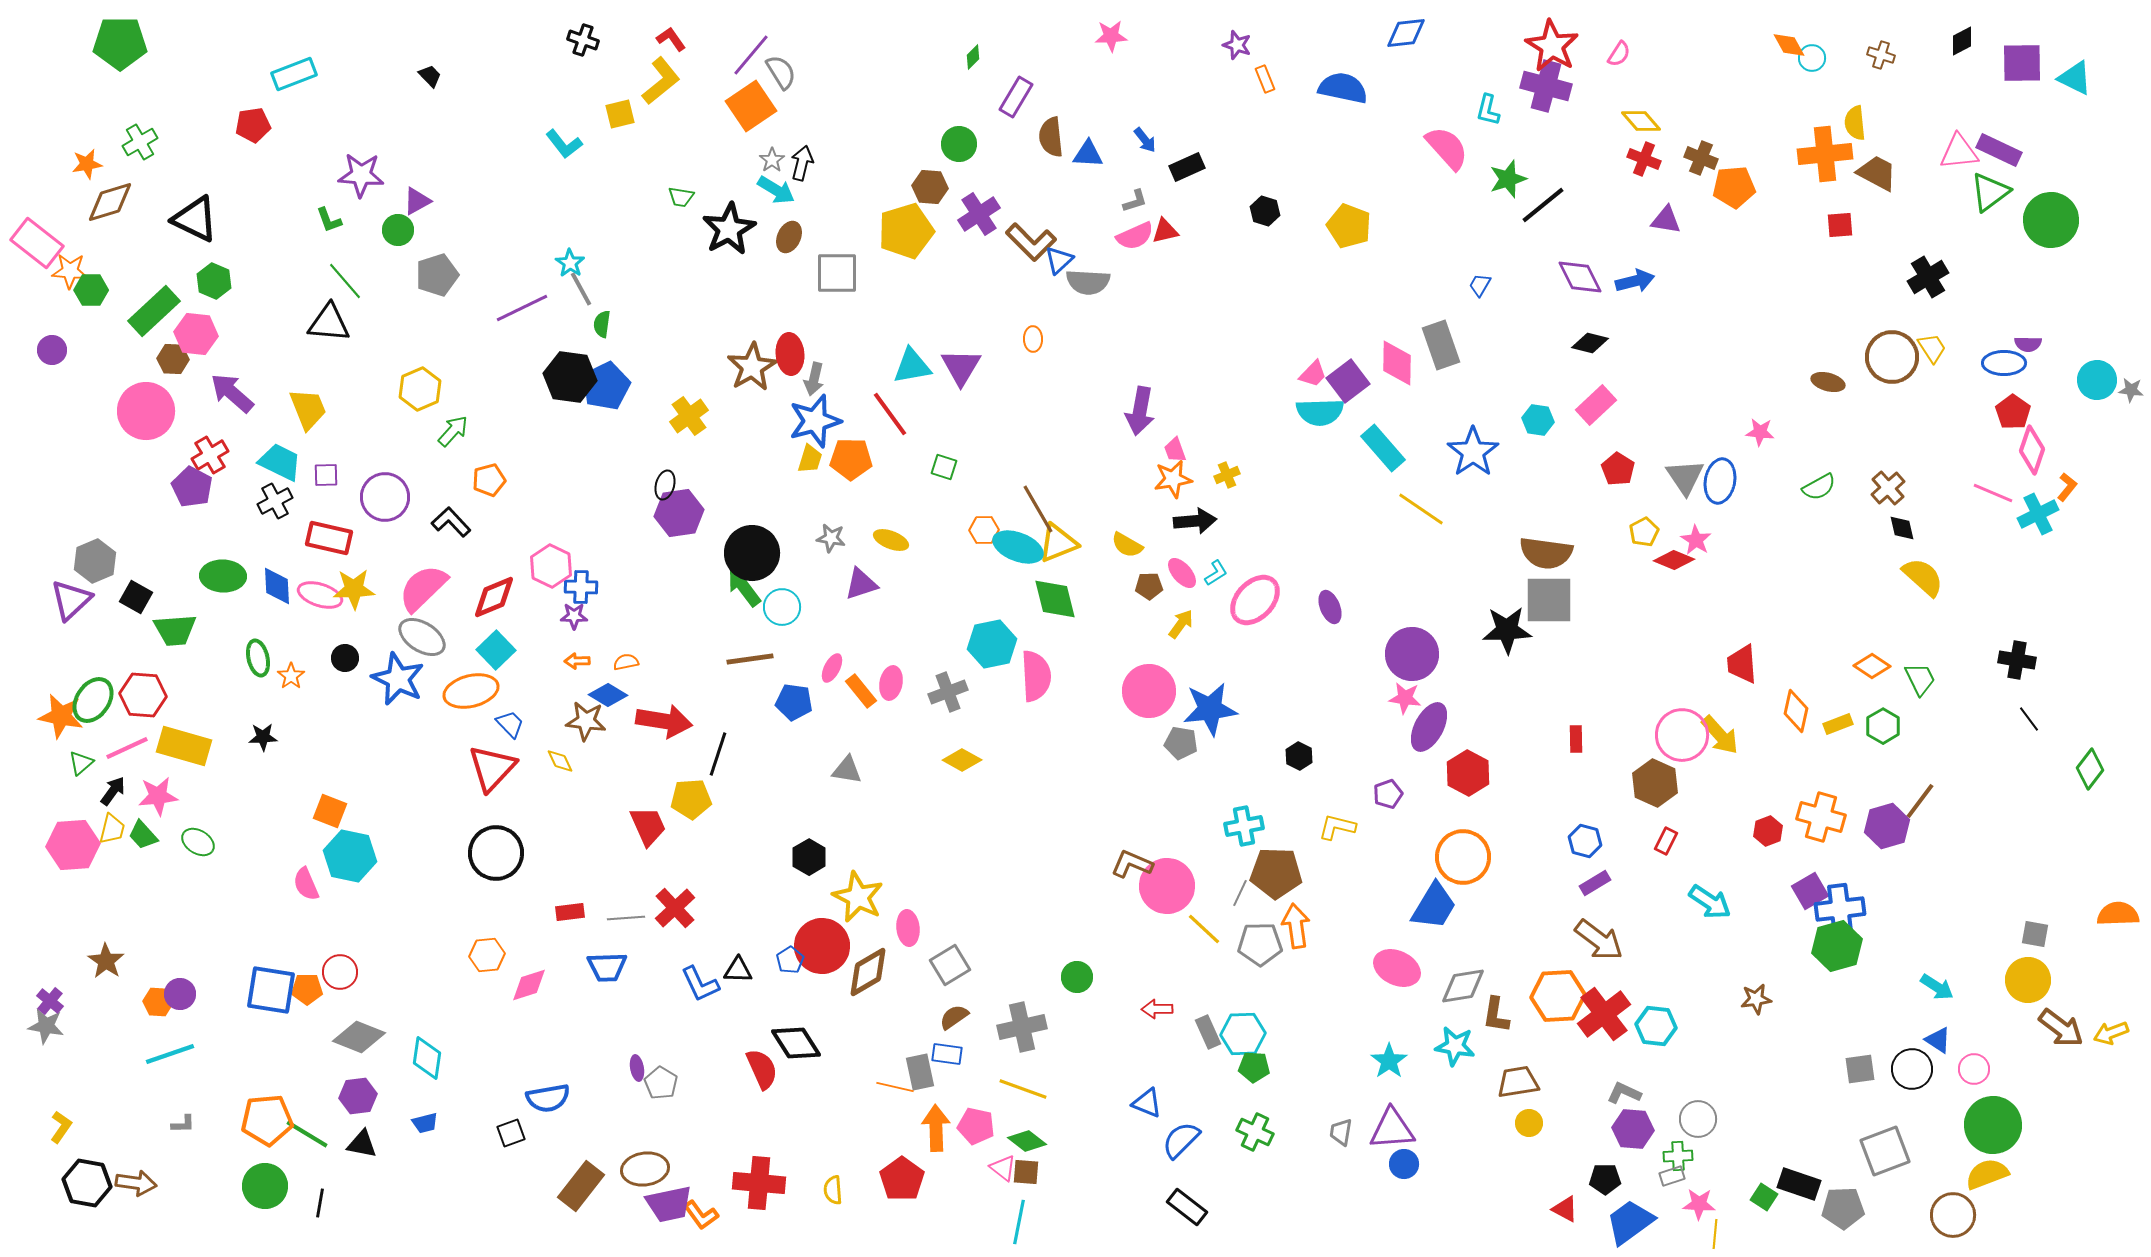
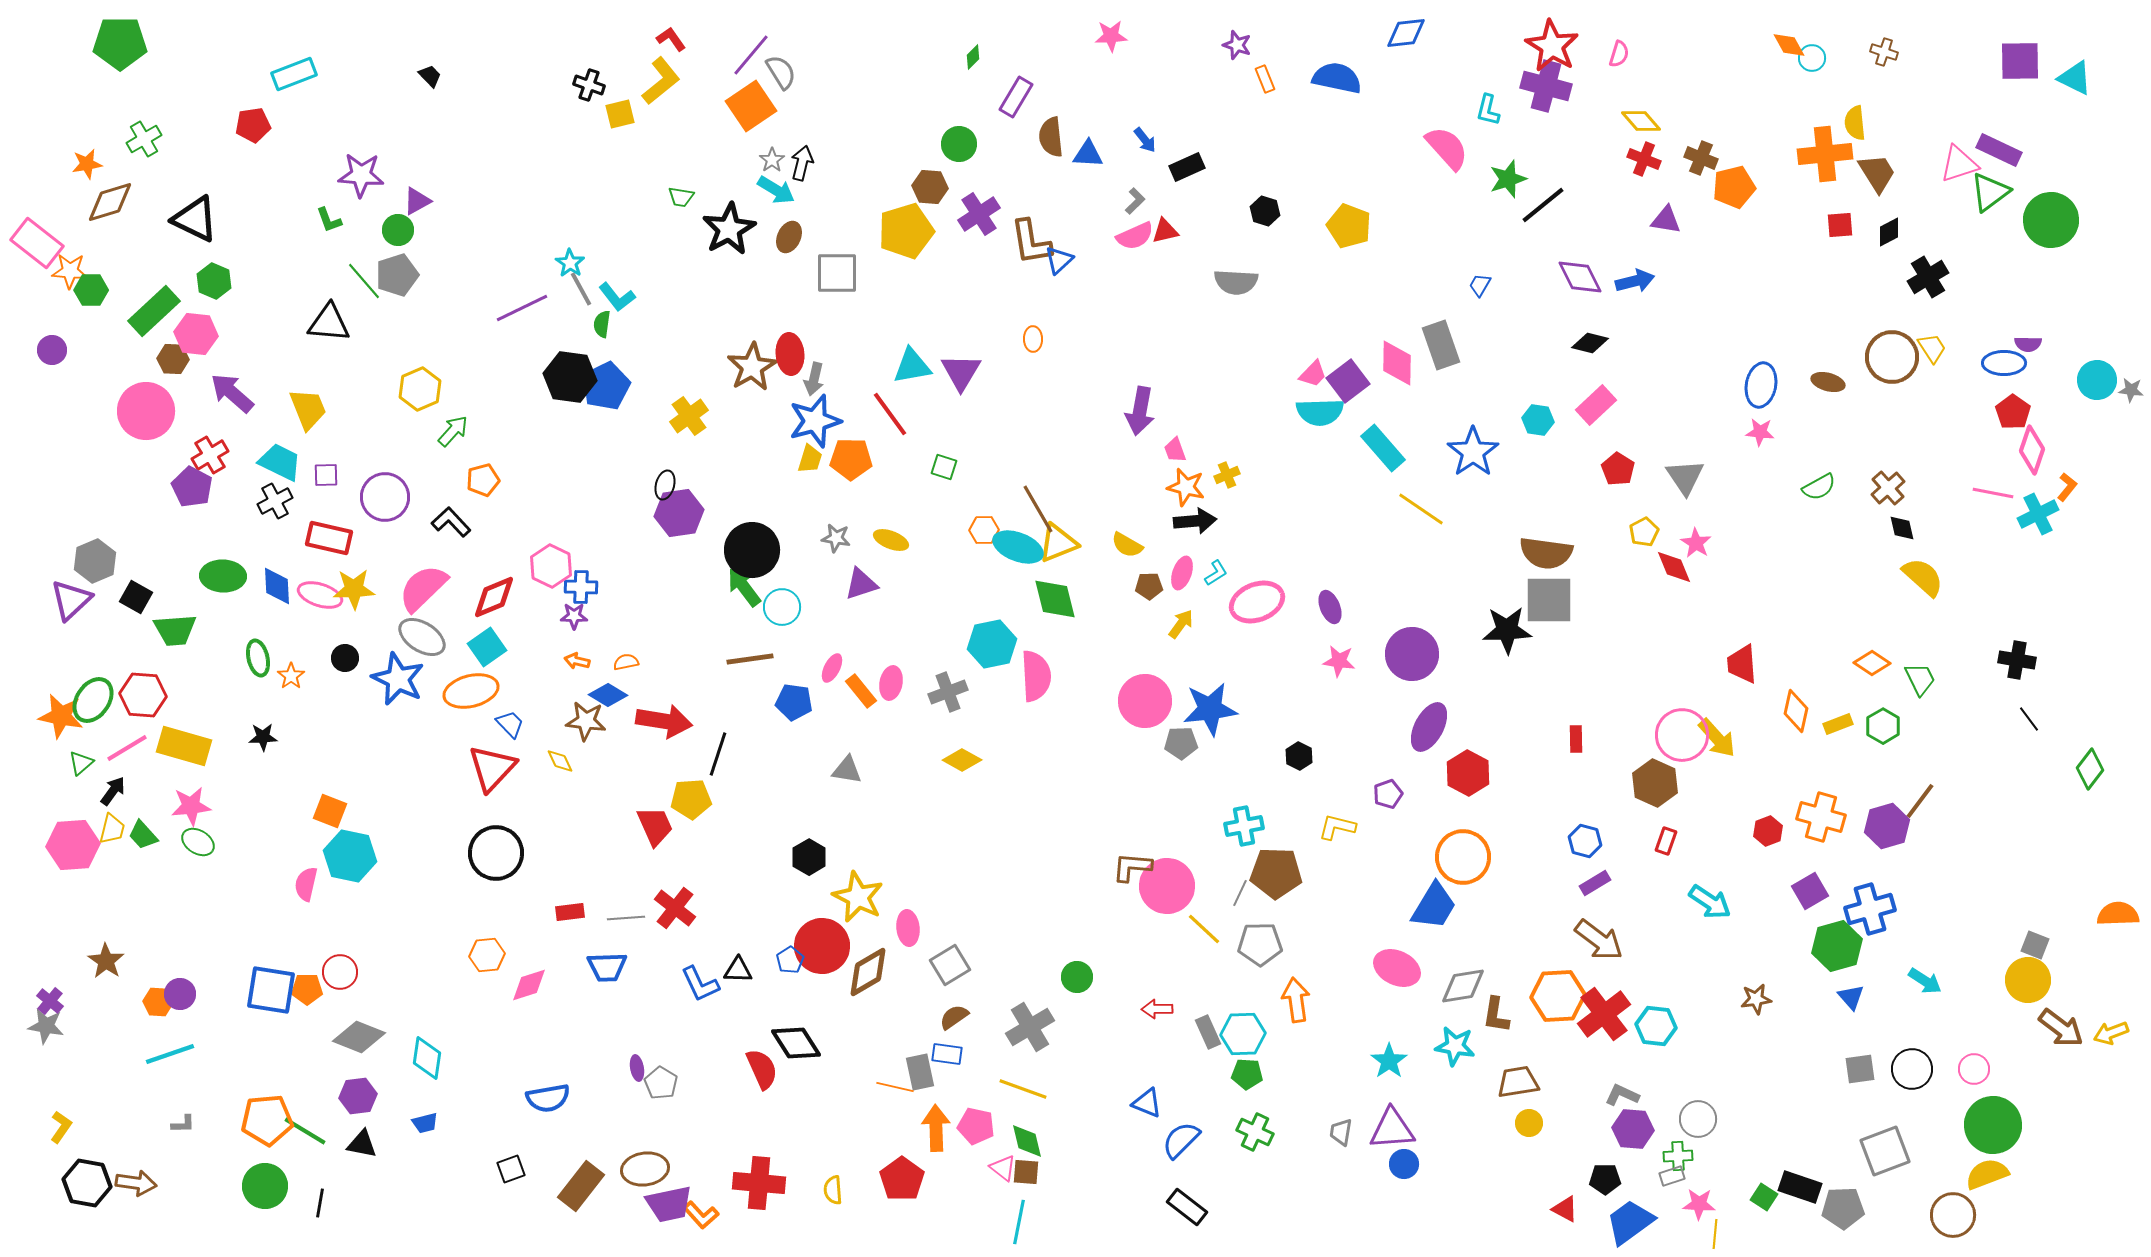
black cross at (583, 40): moved 6 px right, 45 px down
black diamond at (1962, 41): moved 73 px left, 191 px down
pink semicircle at (1619, 54): rotated 16 degrees counterclockwise
brown cross at (1881, 55): moved 3 px right, 3 px up
purple square at (2022, 63): moved 2 px left, 2 px up
blue semicircle at (1343, 88): moved 6 px left, 10 px up
green cross at (140, 142): moved 4 px right, 3 px up
cyan L-shape at (564, 144): moved 53 px right, 153 px down
pink triangle at (1959, 152): moved 12 px down; rotated 12 degrees counterclockwise
brown trapezoid at (1877, 173): rotated 30 degrees clockwise
orange pentagon at (1734, 187): rotated 9 degrees counterclockwise
gray L-shape at (1135, 201): rotated 28 degrees counterclockwise
brown L-shape at (1031, 242): rotated 36 degrees clockwise
gray pentagon at (437, 275): moved 40 px left
green line at (345, 281): moved 19 px right
gray semicircle at (1088, 282): moved 148 px right
purple triangle at (961, 367): moved 5 px down
orange star at (1173, 479): moved 13 px right, 8 px down; rotated 24 degrees clockwise
orange pentagon at (489, 480): moved 6 px left
blue ellipse at (1720, 481): moved 41 px right, 96 px up
pink line at (1993, 493): rotated 12 degrees counterclockwise
gray star at (831, 538): moved 5 px right
pink star at (1696, 540): moved 3 px down
black circle at (752, 553): moved 3 px up
red diamond at (1674, 560): moved 7 px down; rotated 45 degrees clockwise
pink ellipse at (1182, 573): rotated 60 degrees clockwise
pink ellipse at (1255, 600): moved 2 px right, 2 px down; rotated 26 degrees clockwise
cyan square at (496, 650): moved 9 px left, 3 px up; rotated 9 degrees clockwise
orange arrow at (577, 661): rotated 15 degrees clockwise
orange diamond at (1872, 666): moved 3 px up
pink circle at (1149, 691): moved 4 px left, 10 px down
pink star at (1405, 698): moved 66 px left, 37 px up
yellow arrow at (1720, 735): moved 3 px left, 3 px down
gray pentagon at (1181, 743): rotated 12 degrees counterclockwise
pink line at (127, 748): rotated 6 degrees counterclockwise
pink star at (158, 796): moved 33 px right, 10 px down
red trapezoid at (648, 826): moved 7 px right
red rectangle at (1666, 841): rotated 8 degrees counterclockwise
brown L-shape at (1132, 864): moved 3 px down; rotated 18 degrees counterclockwise
pink semicircle at (306, 884): rotated 36 degrees clockwise
red cross at (675, 908): rotated 9 degrees counterclockwise
blue cross at (1840, 909): moved 30 px right; rotated 9 degrees counterclockwise
orange arrow at (1296, 926): moved 74 px down
gray square at (2035, 934): moved 11 px down; rotated 12 degrees clockwise
cyan arrow at (1937, 987): moved 12 px left, 6 px up
gray cross at (1022, 1027): moved 8 px right; rotated 18 degrees counterclockwise
blue triangle at (1938, 1040): moved 87 px left, 43 px up; rotated 16 degrees clockwise
green pentagon at (1254, 1067): moved 7 px left, 7 px down
gray L-shape at (1624, 1093): moved 2 px left, 2 px down
black square at (511, 1133): moved 36 px down
green line at (307, 1134): moved 2 px left, 3 px up
green diamond at (1027, 1141): rotated 39 degrees clockwise
black rectangle at (1799, 1184): moved 1 px right, 3 px down
orange L-shape at (701, 1215): rotated 6 degrees counterclockwise
